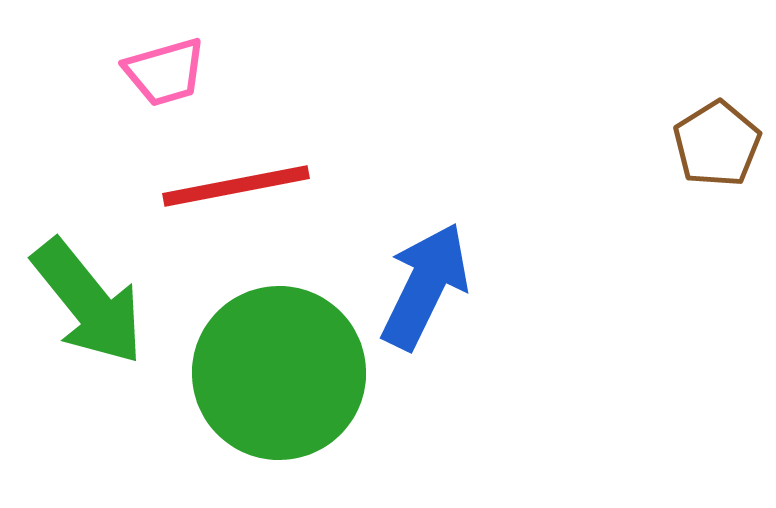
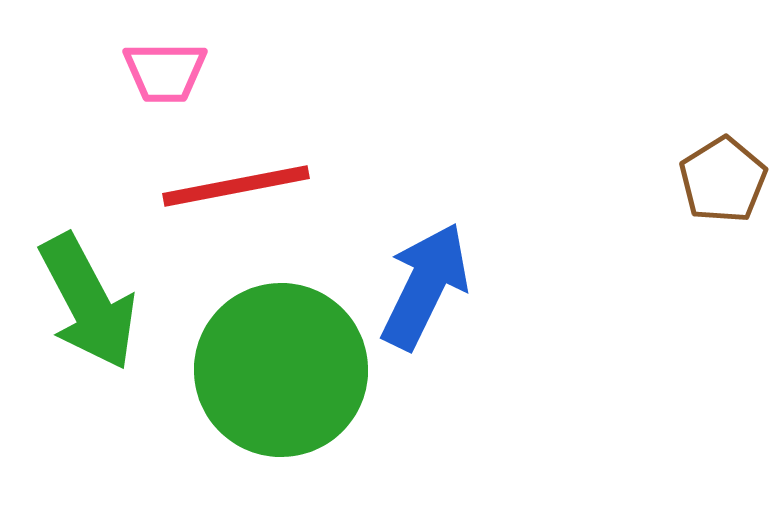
pink trapezoid: rotated 16 degrees clockwise
brown pentagon: moved 6 px right, 36 px down
green arrow: rotated 11 degrees clockwise
green circle: moved 2 px right, 3 px up
